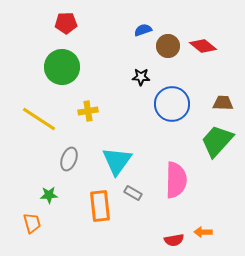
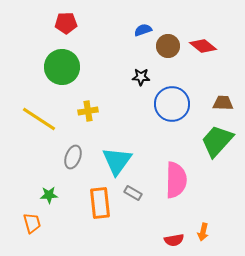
gray ellipse: moved 4 px right, 2 px up
orange rectangle: moved 3 px up
orange arrow: rotated 78 degrees counterclockwise
